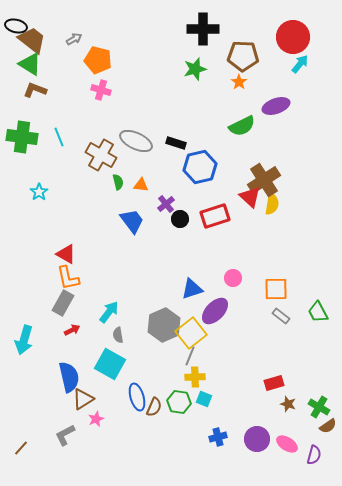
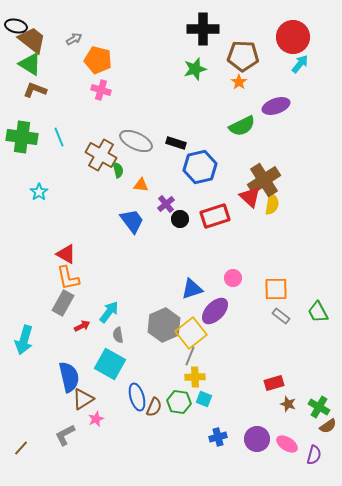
green semicircle at (118, 182): moved 12 px up
red arrow at (72, 330): moved 10 px right, 4 px up
